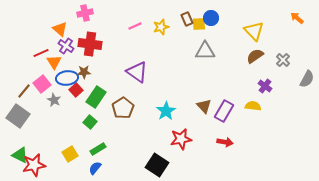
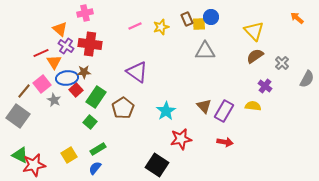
blue circle at (211, 18): moved 1 px up
gray cross at (283, 60): moved 1 px left, 3 px down
yellow square at (70, 154): moved 1 px left, 1 px down
